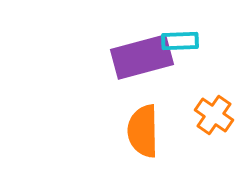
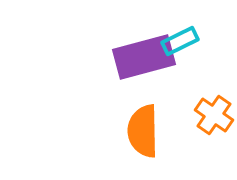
cyan rectangle: rotated 24 degrees counterclockwise
purple rectangle: moved 2 px right
